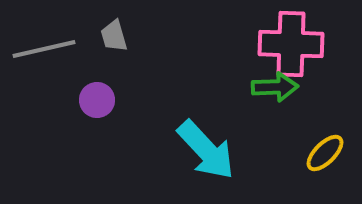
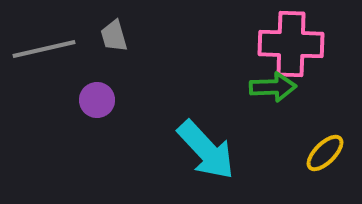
green arrow: moved 2 px left
